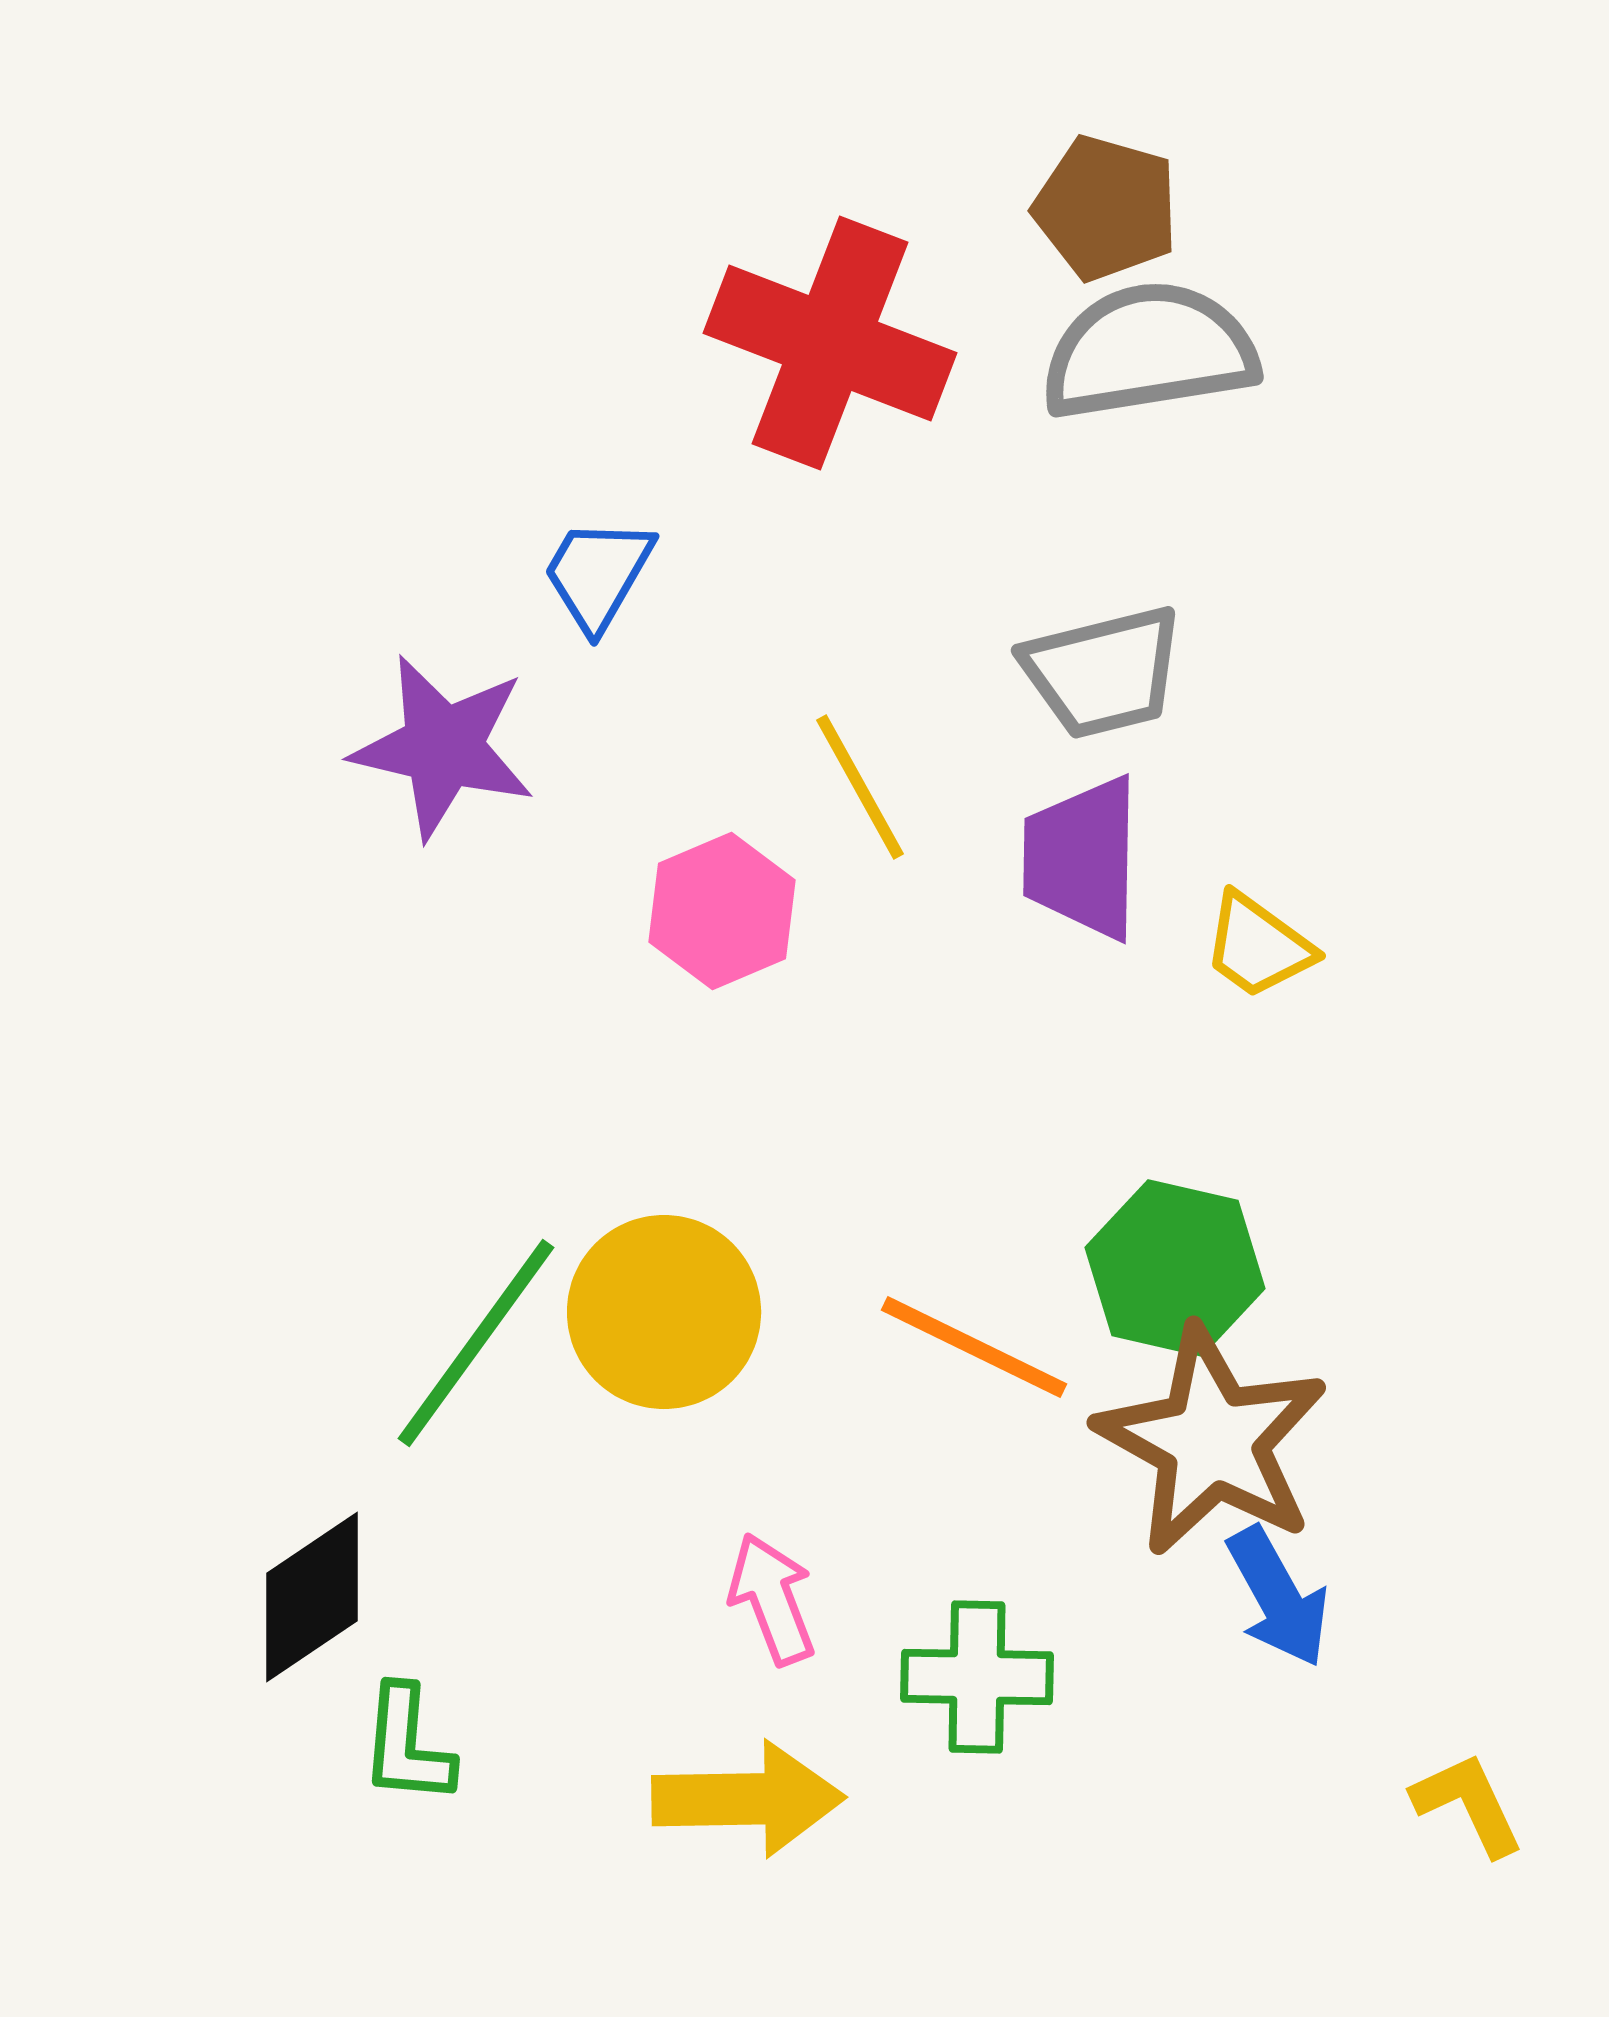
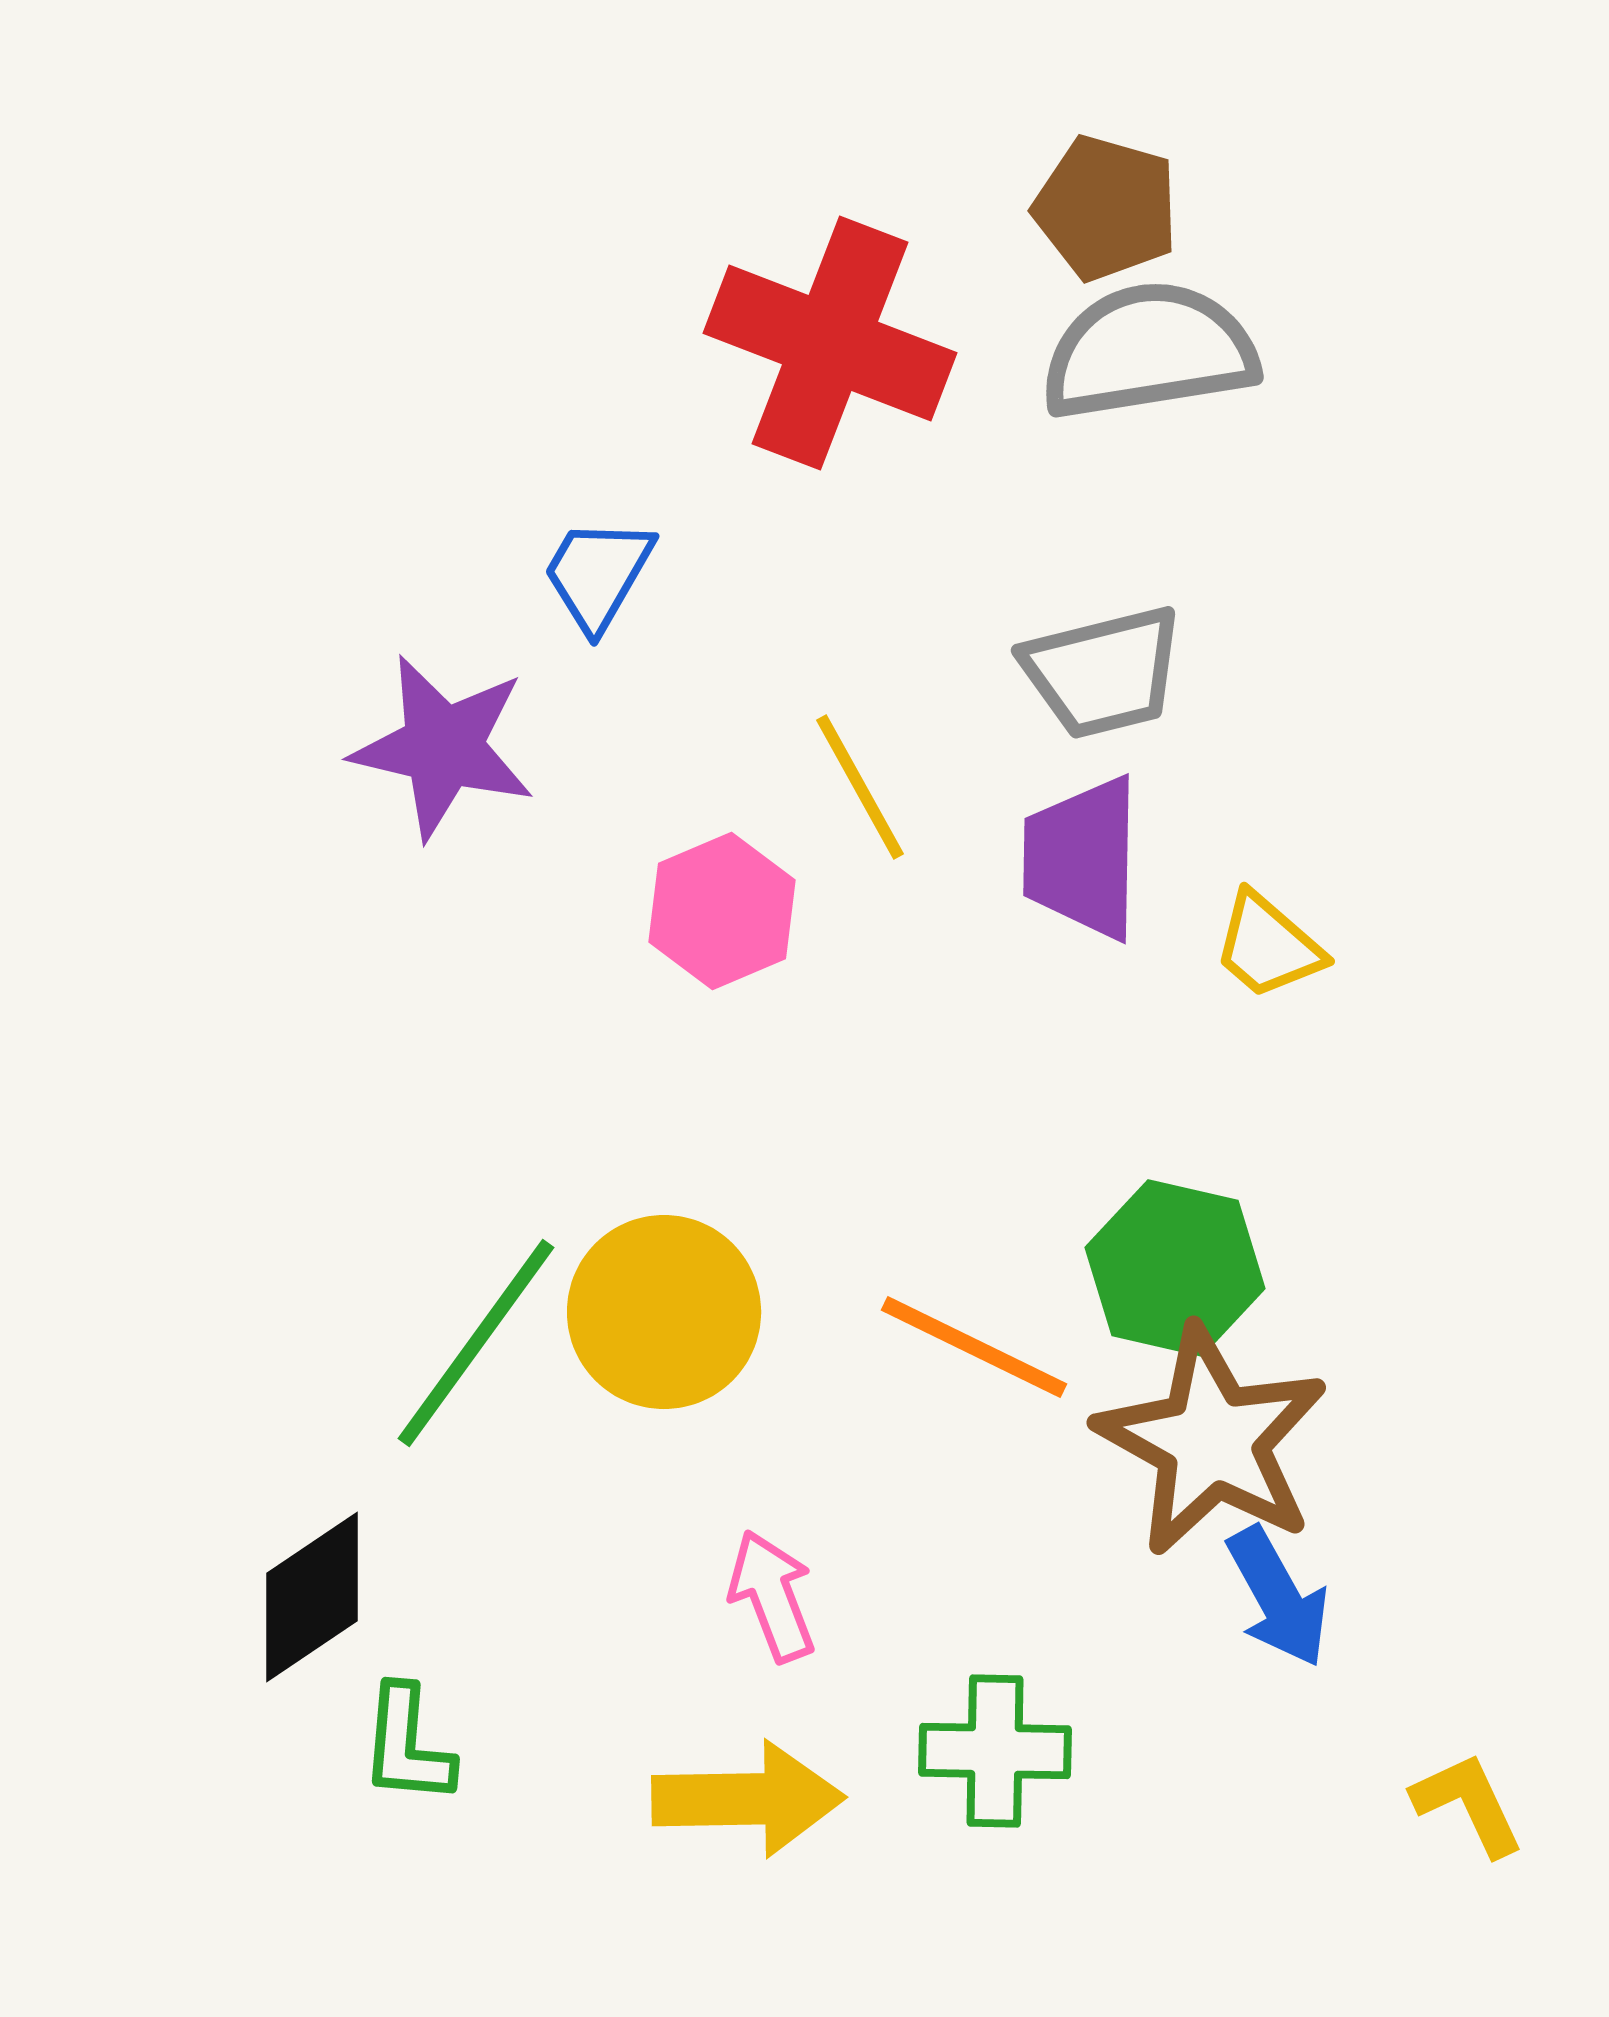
yellow trapezoid: moved 10 px right; rotated 5 degrees clockwise
pink arrow: moved 3 px up
green cross: moved 18 px right, 74 px down
